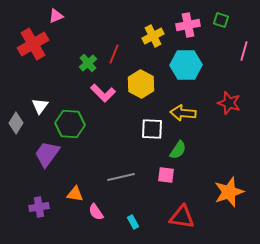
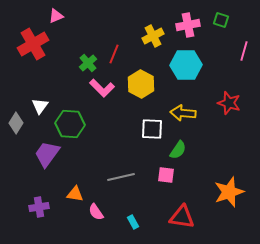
pink L-shape: moved 1 px left, 5 px up
